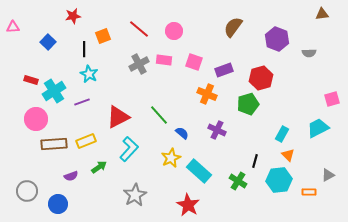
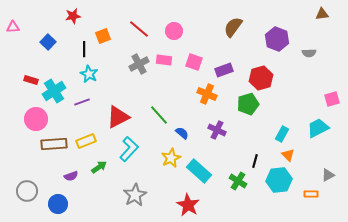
orange rectangle at (309, 192): moved 2 px right, 2 px down
